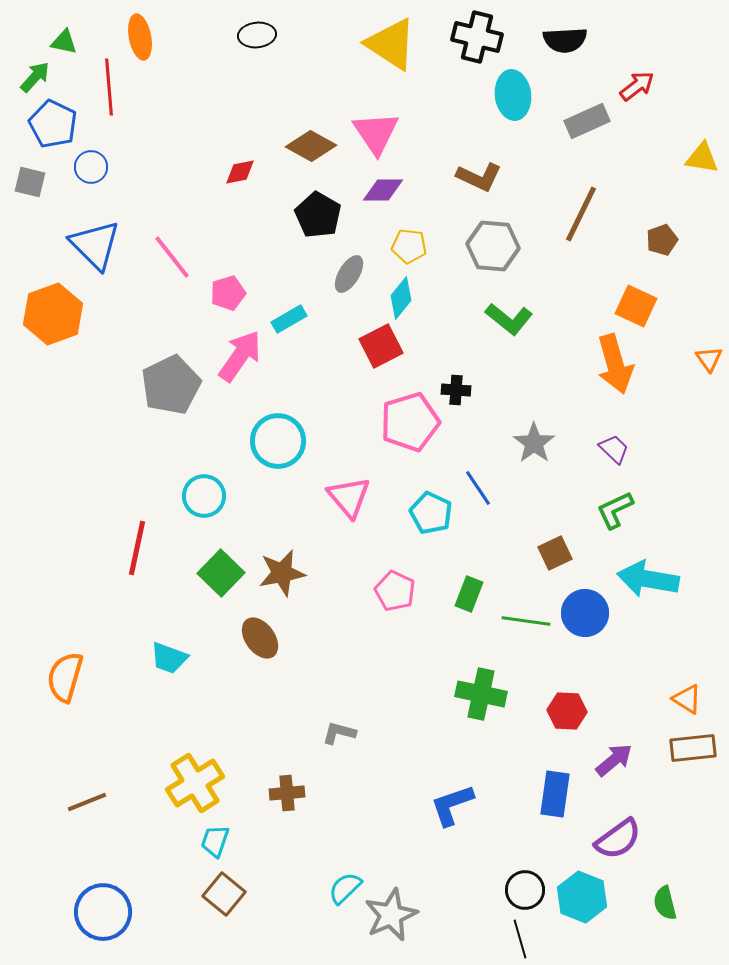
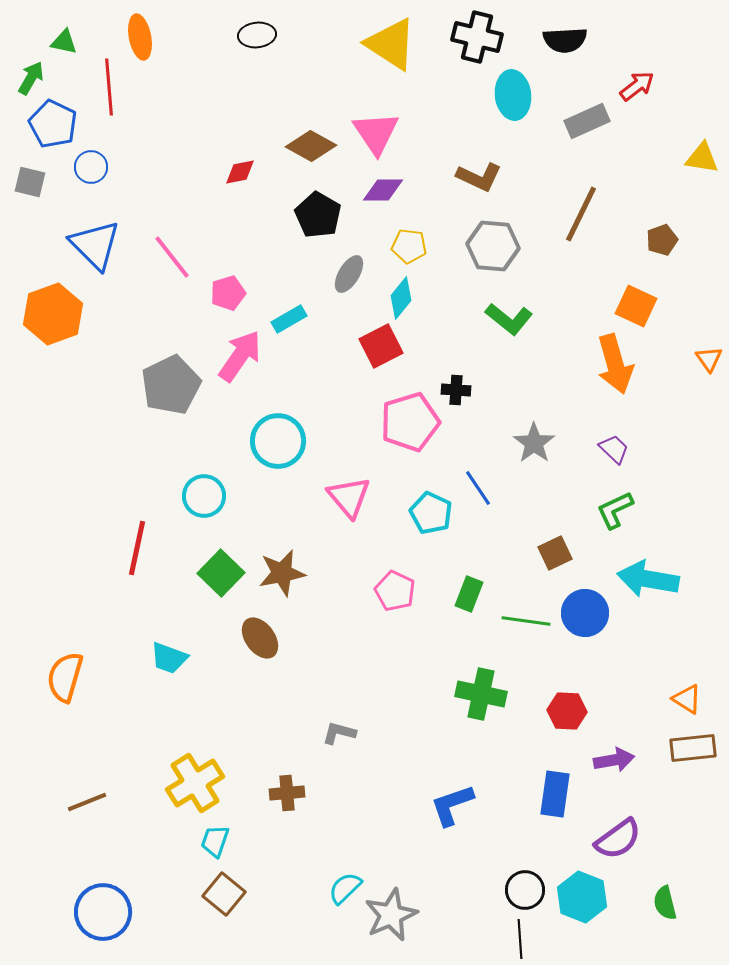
green arrow at (35, 77): moved 4 px left, 1 px down; rotated 12 degrees counterclockwise
purple arrow at (614, 760): rotated 30 degrees clockwise
black line at (520, 939): rotated 12 degrees clockwise
